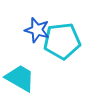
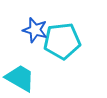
blue star: moved 2 px left
